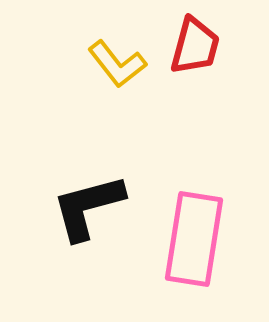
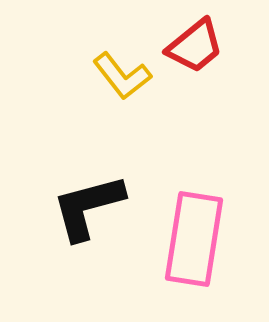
red trapezoid: rotated 36 degrees clockwise
yellow L-shape: moved 5 px right, 12 px down
